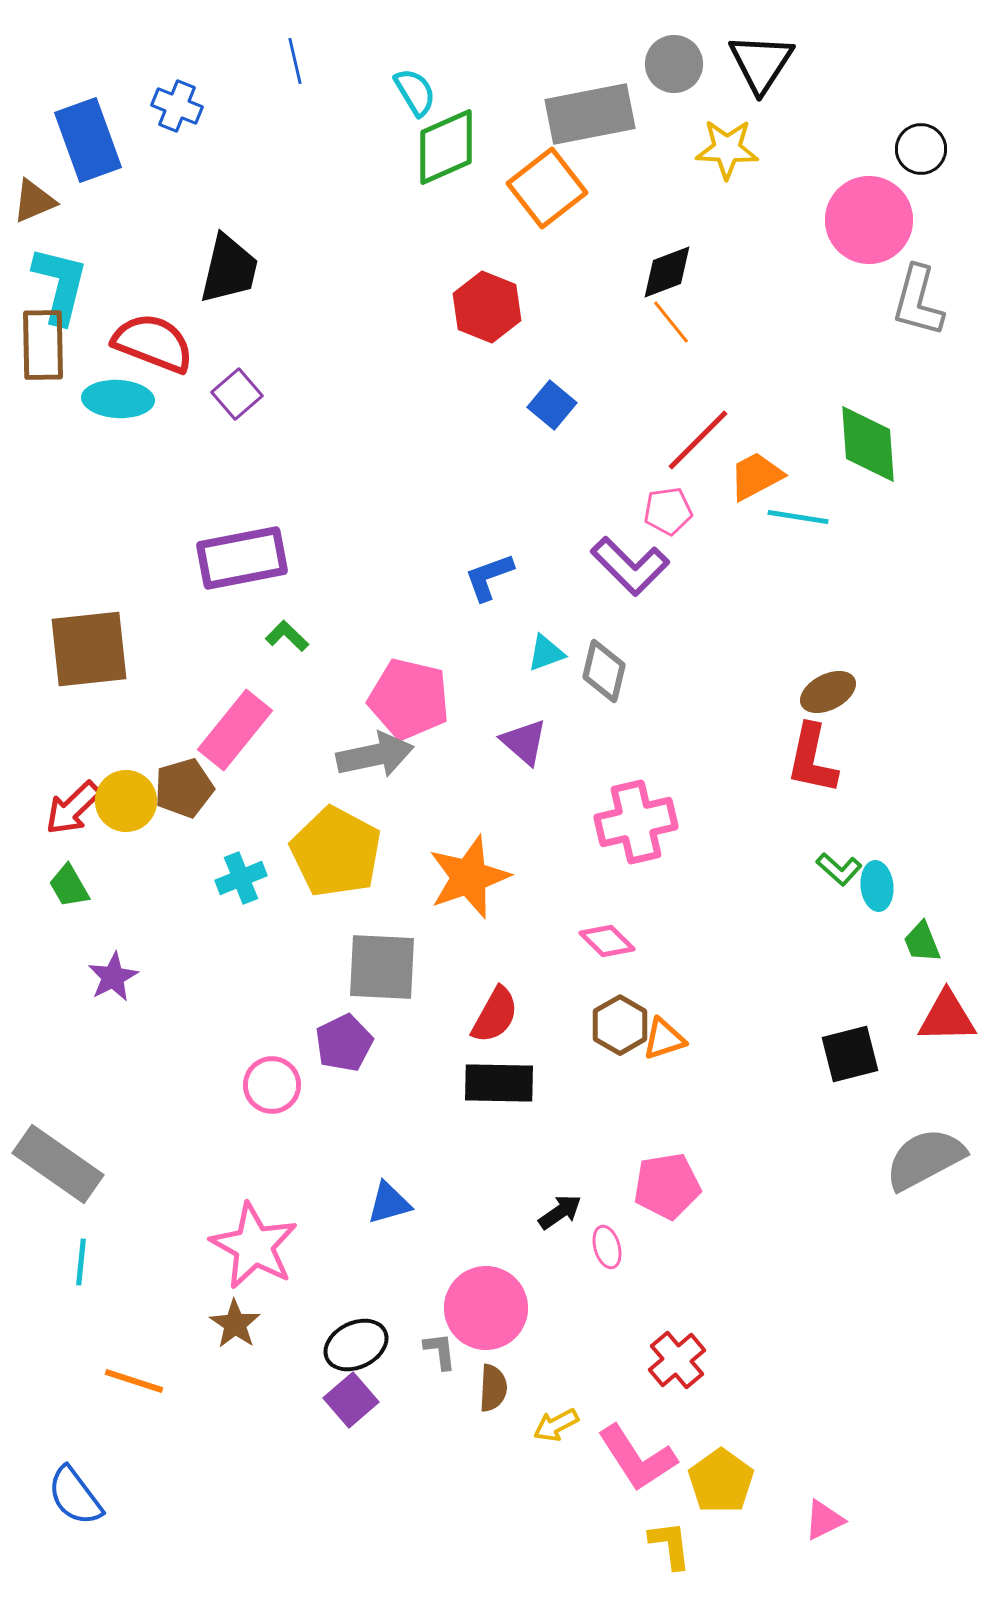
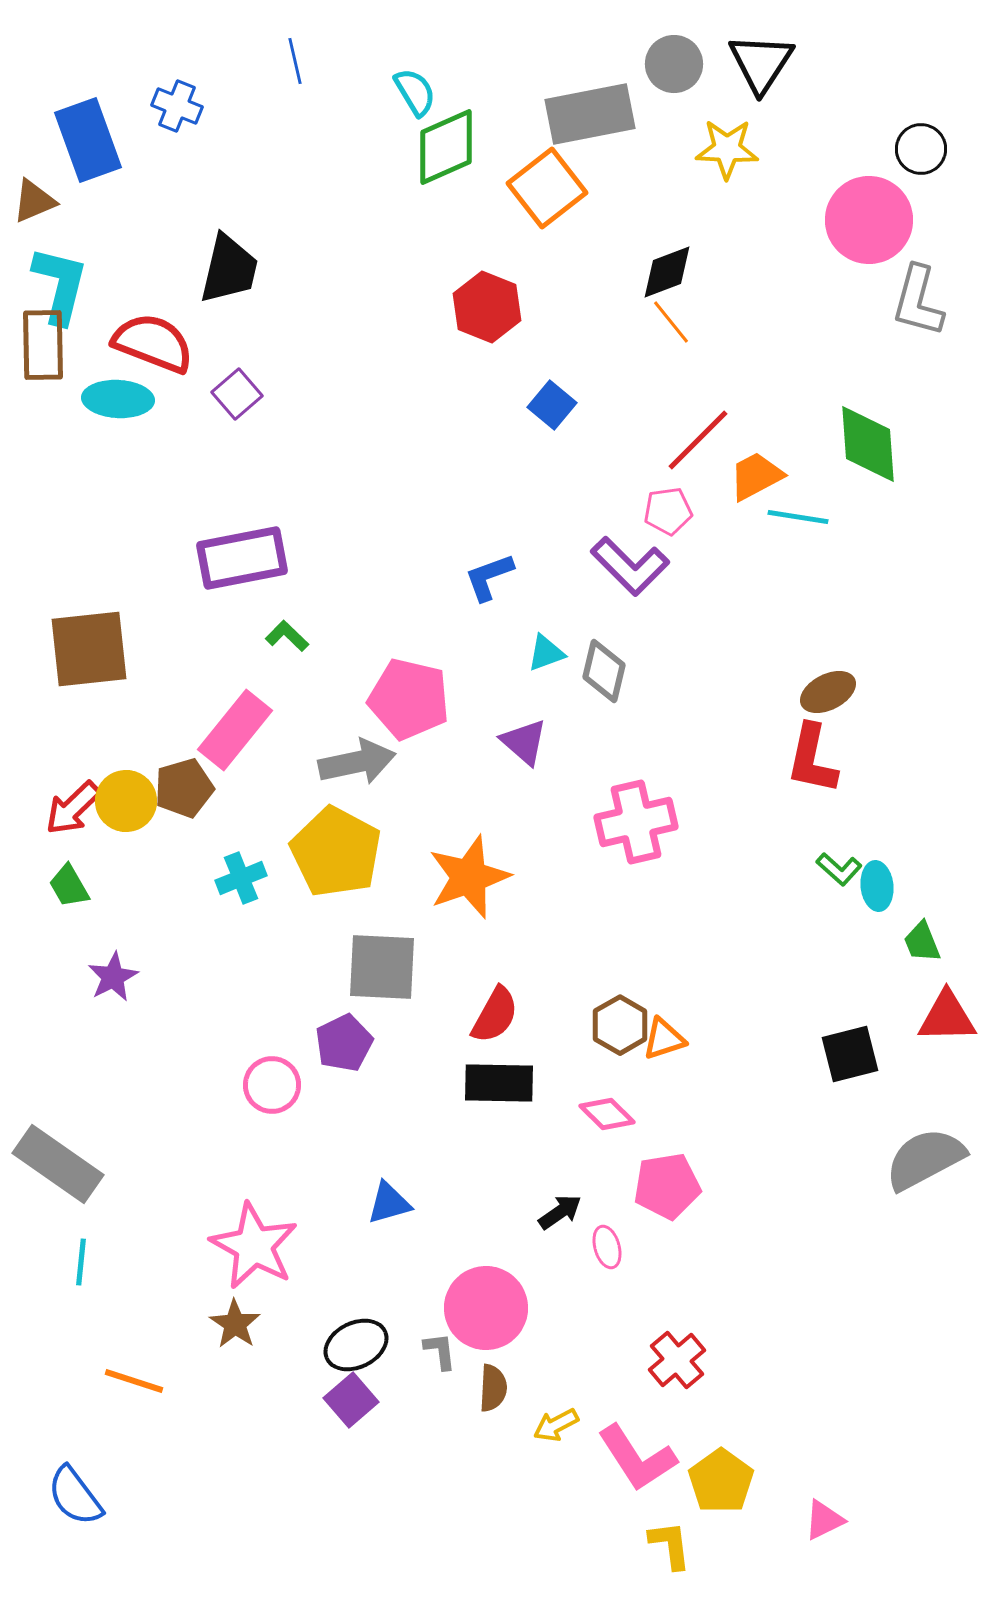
gray arrow at (375, 755): moved 18 px left, 7 px down
pink diamond at (607, 941): moved 173 px down
